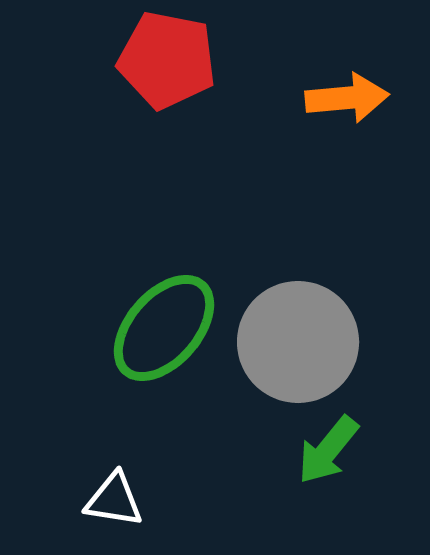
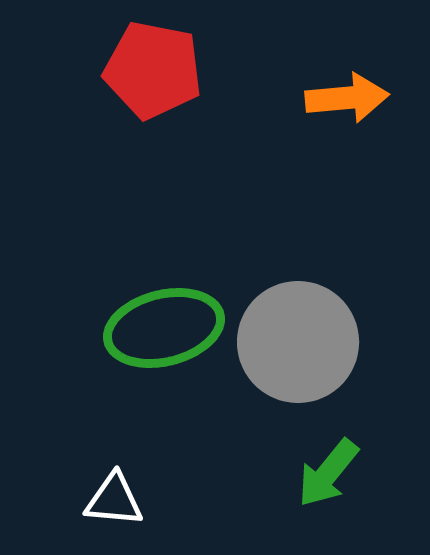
red pentagon: moved 14 px left, 10 px down
green ellipse: rotated 35 degrees clockwise
green arrow: moved 23 px down
white triangle: rotated 4 degrees counterclockwise
